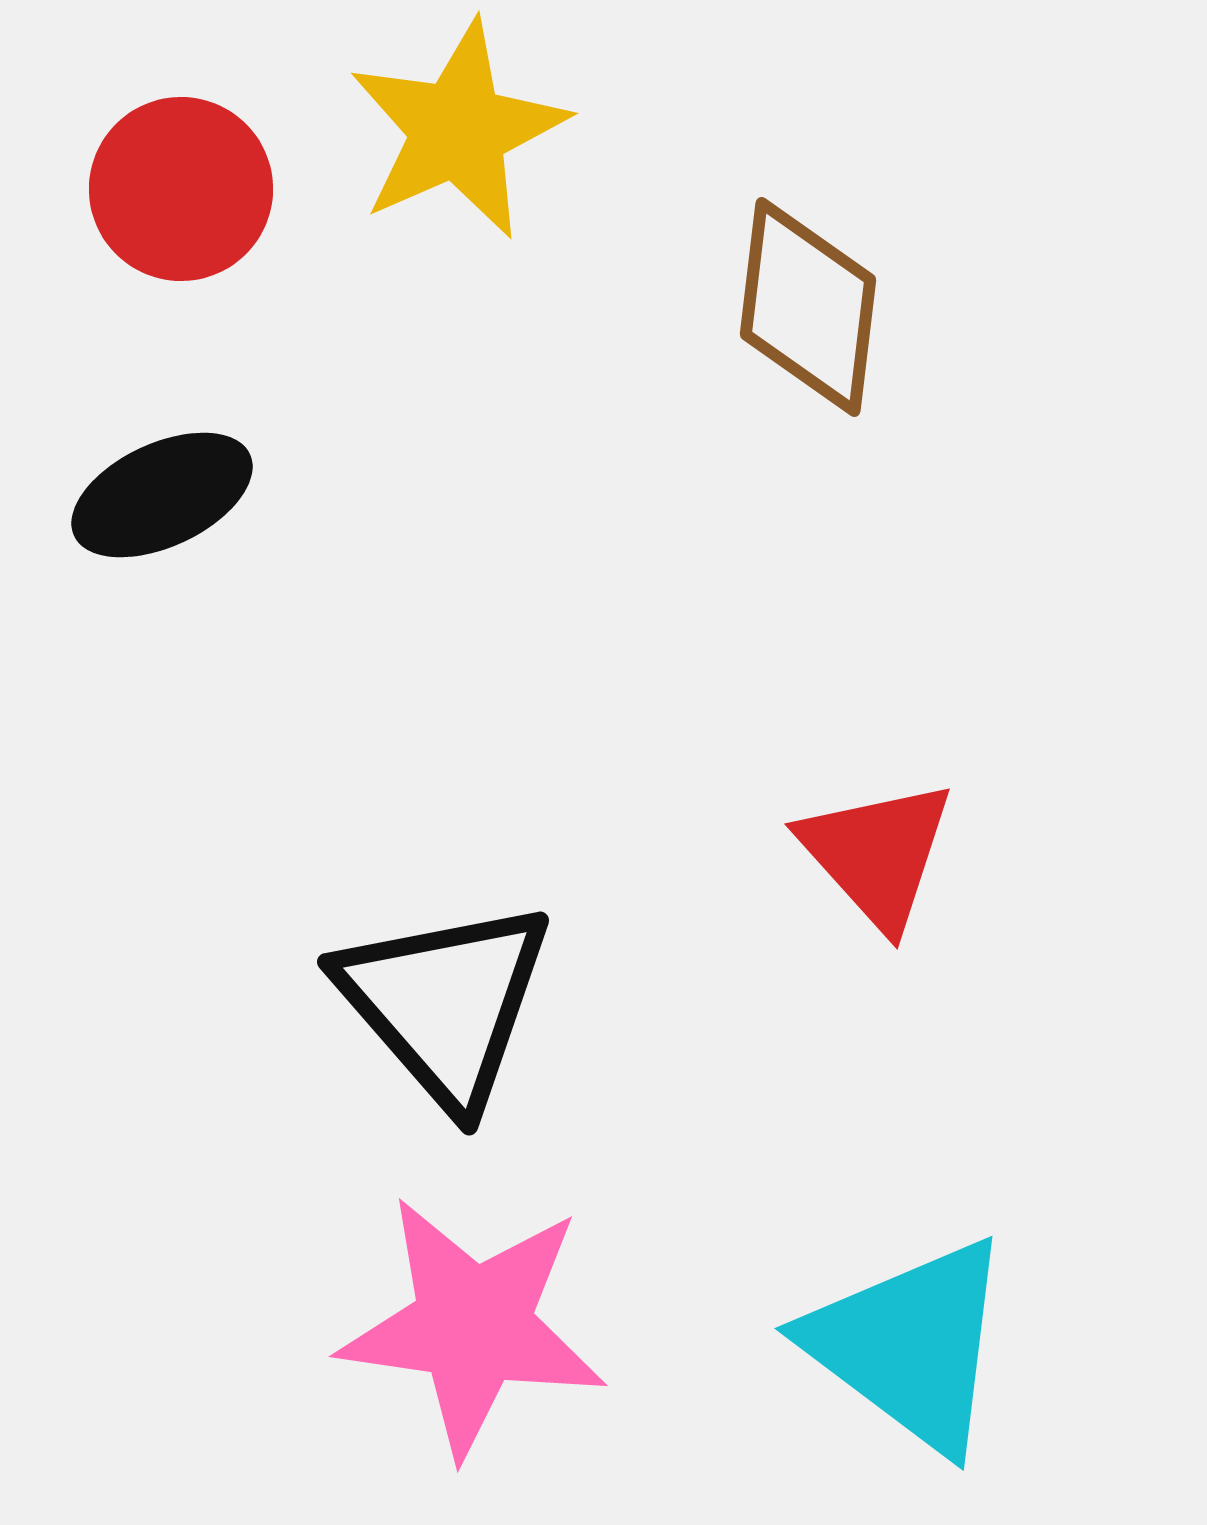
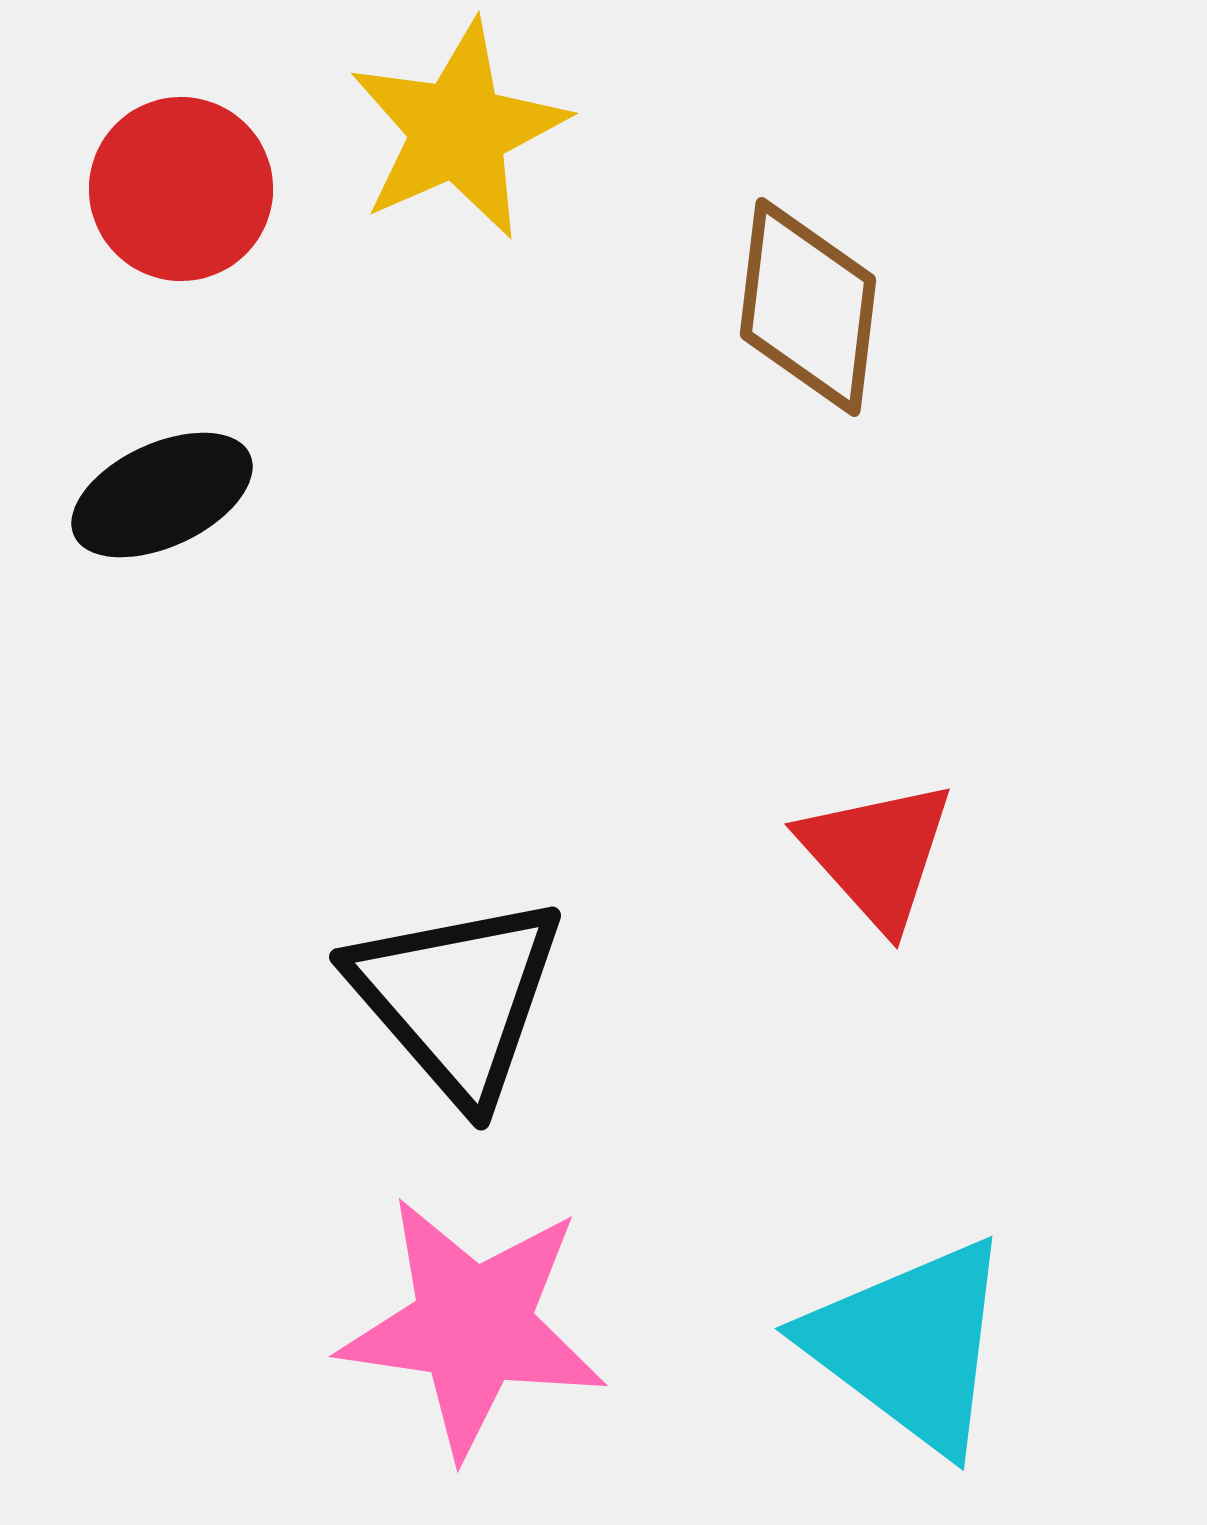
black triangle: moved 12 px right, 5 px up
